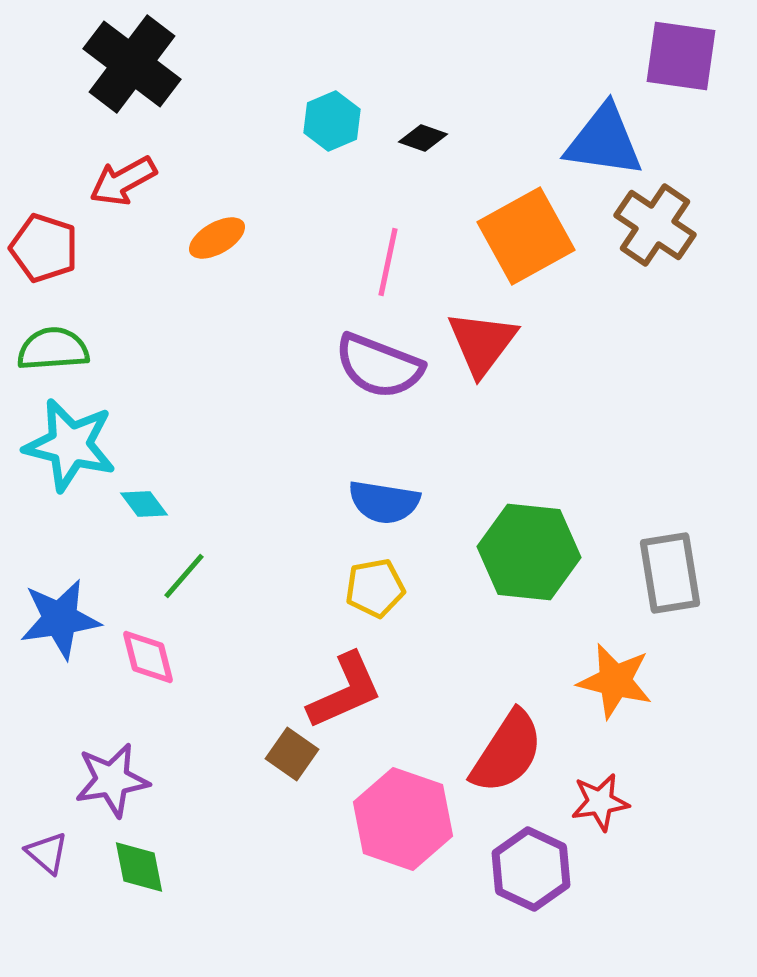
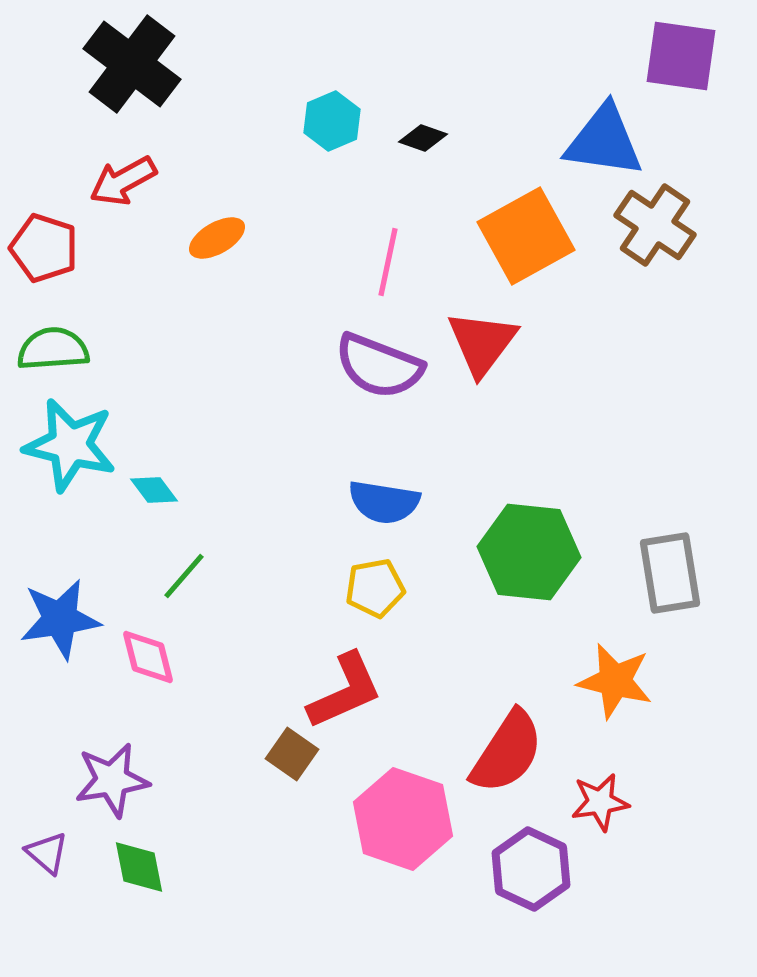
cyan diamond: moved 10 px right, 14 px up
